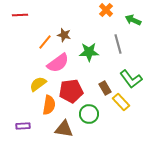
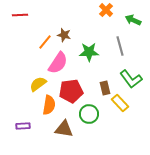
gray line: moved 2 px right, 2 px down
pink semicircle: rotated 20 degrees counterclockwise
brown rectangle: rotated 16 degrees clockwise
yellow rectangle: moved 1 px left, 1 px down
